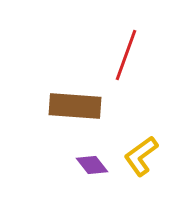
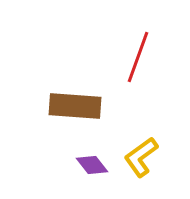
red line: moved 12 px right, 2 px down
yellow L-shape: moved 1 px down
